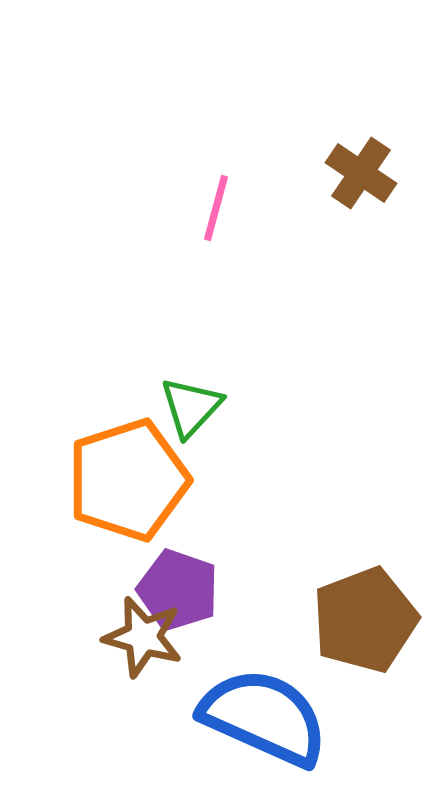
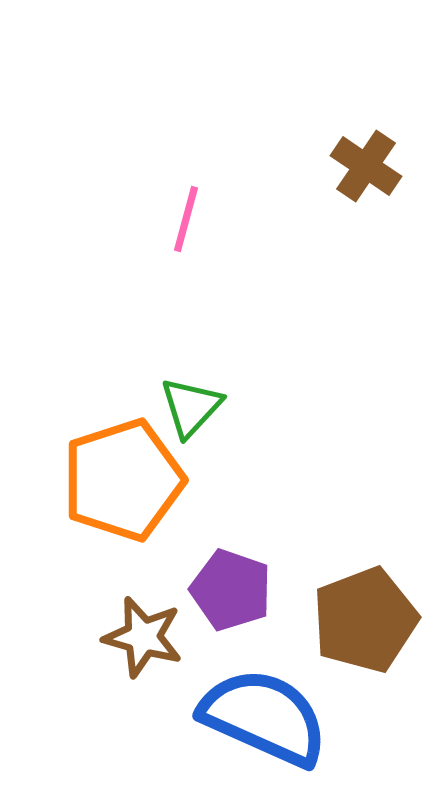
brown cross: moved 5 px right, 7 px up
pink line: moved 30 px left, 11 px down
orange pentagon: moved 5 px left
purple pentagon: moved 53 px right
